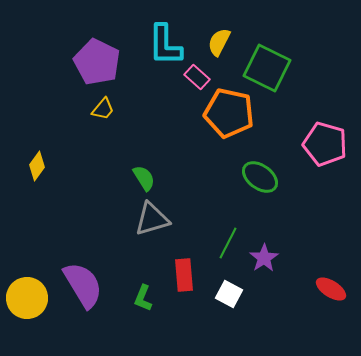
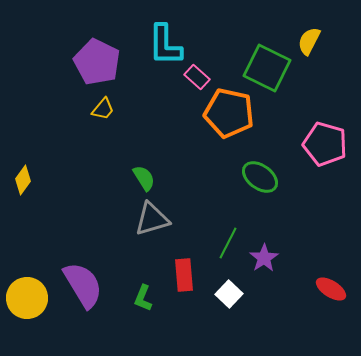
yellow semicircle: moved 90 px right, 1 px up
yellow diamond: moved 14 px left, 14 px down
white square: rotated 16 degrees clockwise
